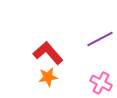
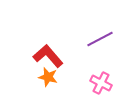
red L-shape: moved 3 px down
orange star: rotated 24 degrees clockwise
